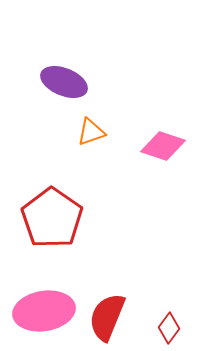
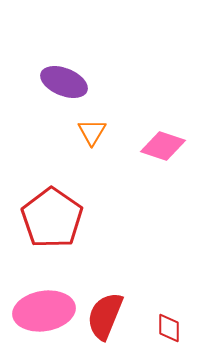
orange triangle: moved 1 px right; rotated 40 degrees counterclockwise
red semicircle: moved 2 px left, 1 px up
red diamond: rotated 36 degrees counterclockwise
